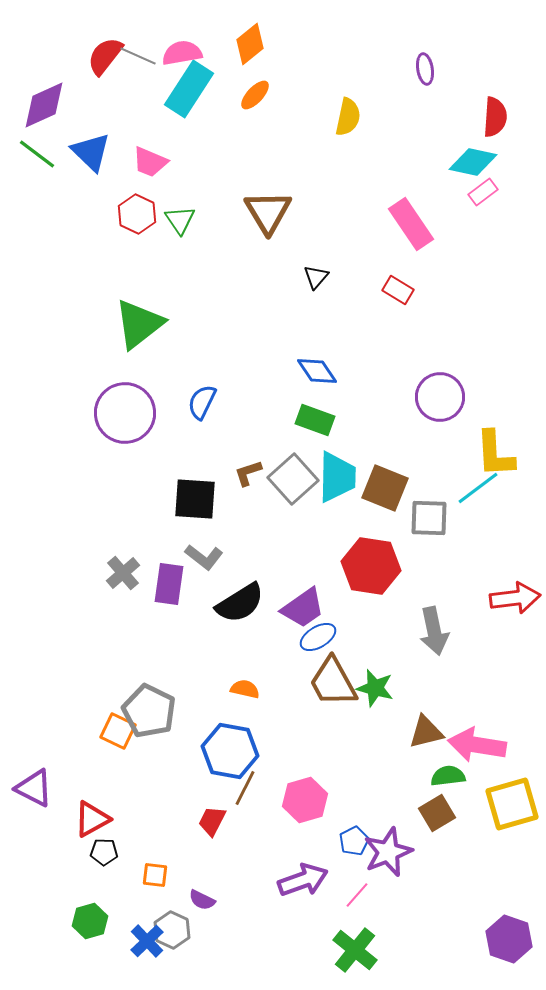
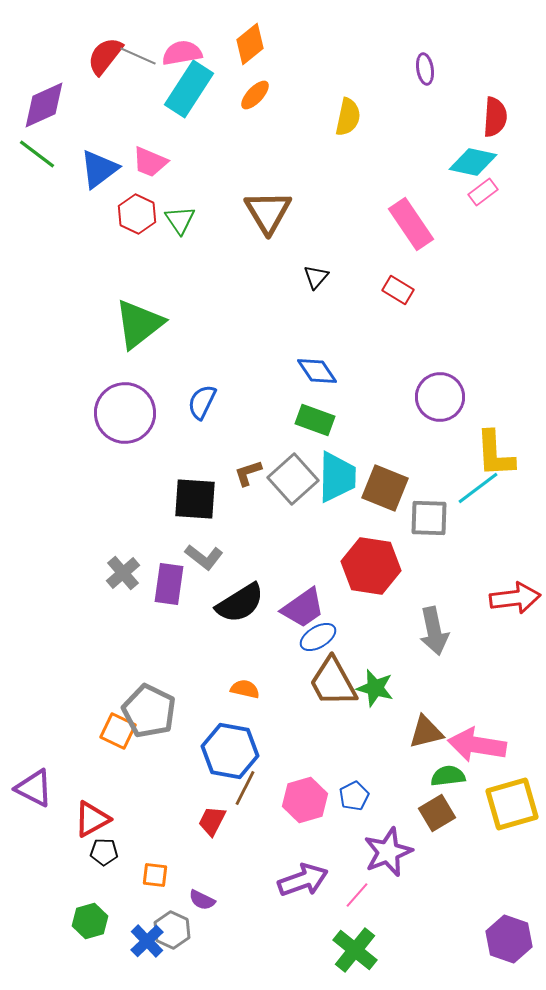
blue triangle at (91, 152): moved 8 px right, 17 px down; rotated 39 degrees clockwise
blue pentagon at (354, 841): moved 45 px up
